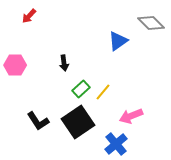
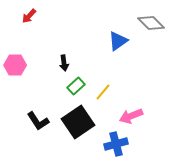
green rectangle: moved 5 px left, 3 px up
blue cross: rotated 25 degrees clockwise
